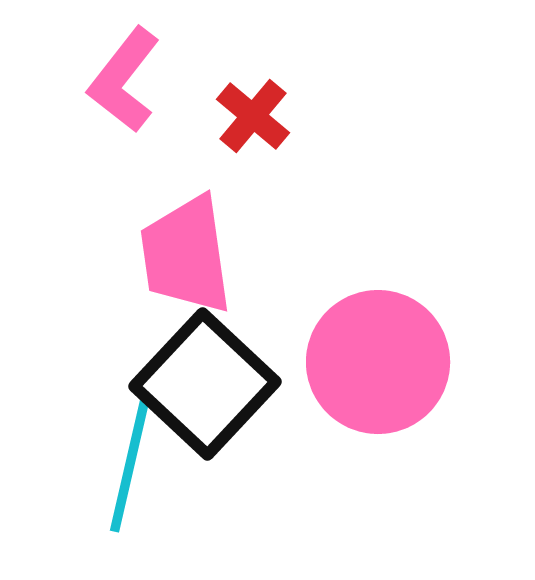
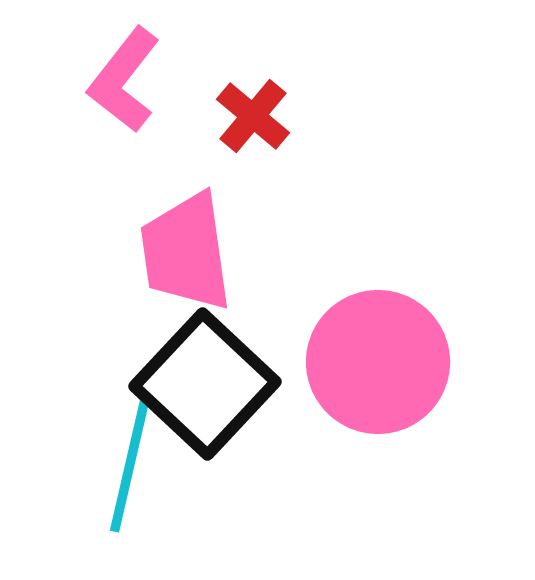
pink trapezoid: moved 3 px up
